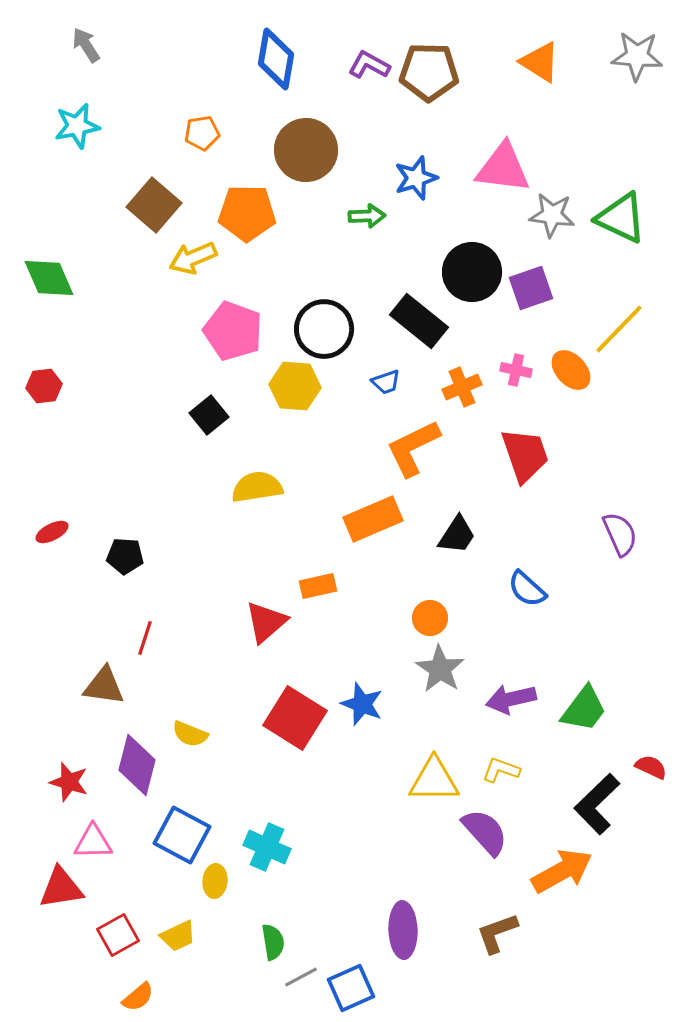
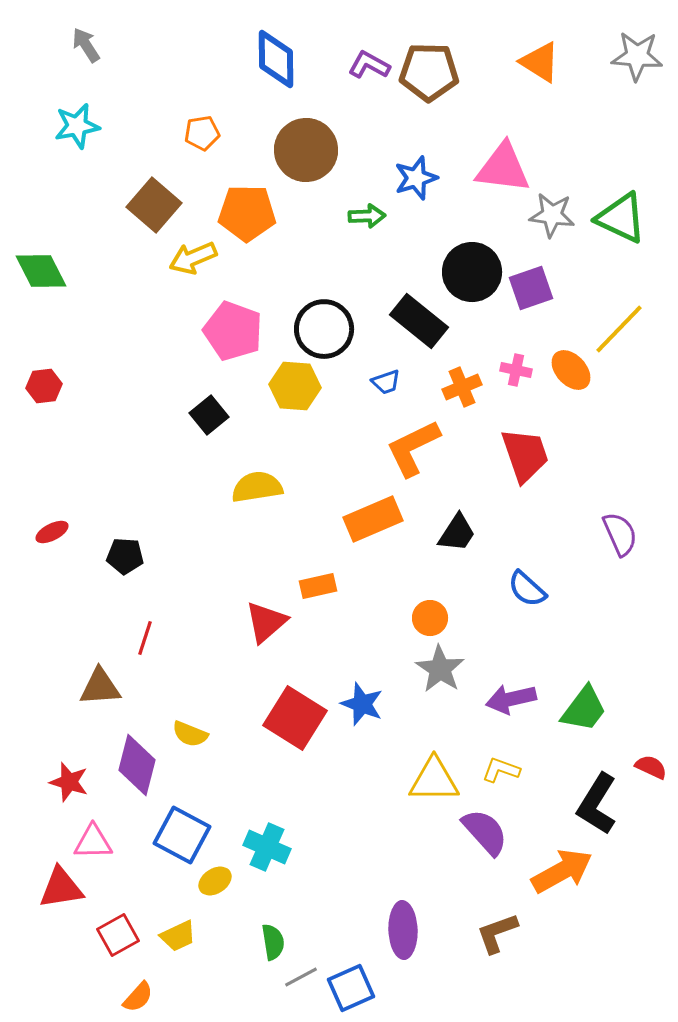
blue diamond at (276, 59): rotated 10 degrees counterclockwise
green diamond at (49, 278): moved 8 px left, 7 px up; rotated 4 degrees counterclockwise
black trapezoid at (457, 535): moved 2 px up
brown triangle at (104, 686): moved 4 px left, 1 px down; rotated 12 degrees counterclockwise
black L-shape at (597, 804): rotated 14 degrees counterclockwise
yellow ellipse at (215, 881): rotated 52 degrees clockwise
orange semicircle at (138, 997): rotated 8 degrees counterclockwise
